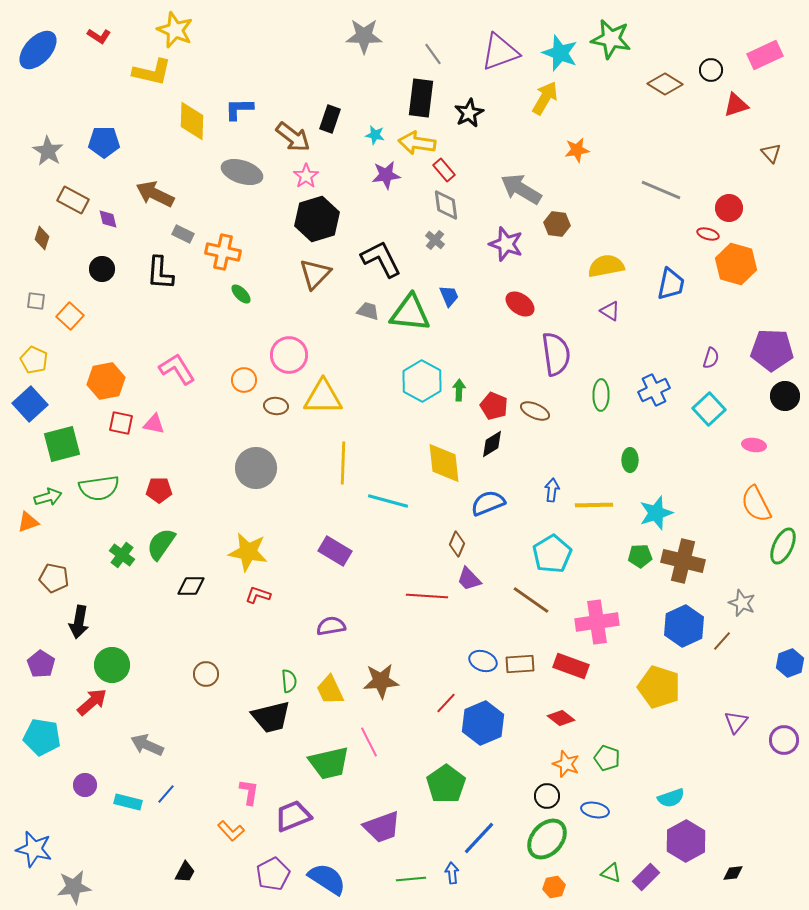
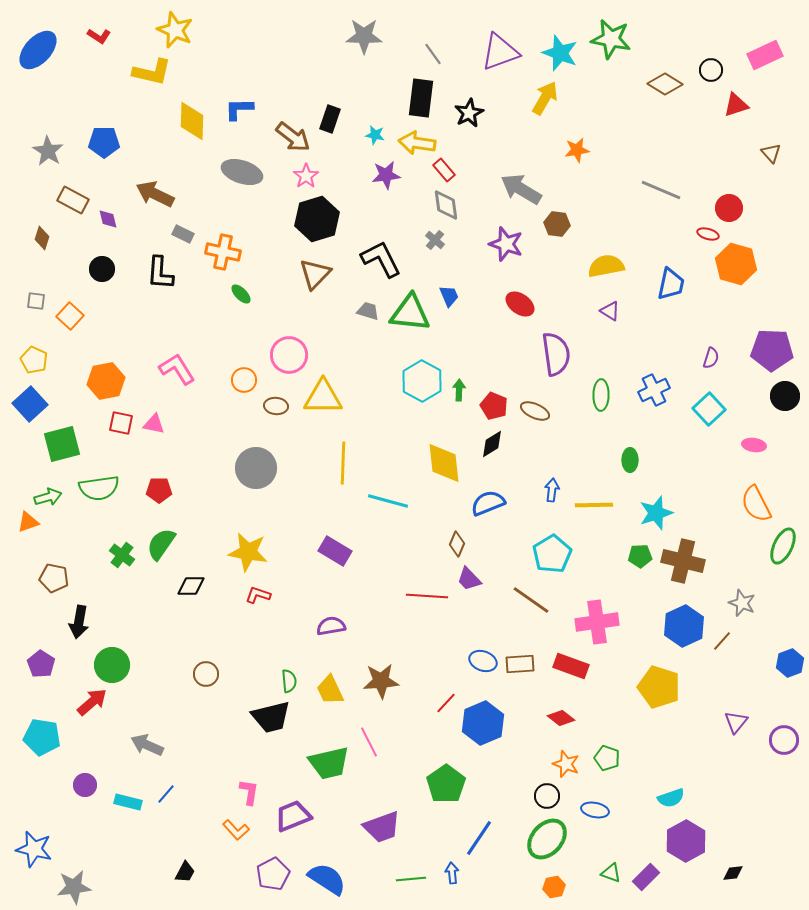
orange L-shape at (231, 831): moved 5 px right, 1 px up
blue line at (479, 838): rotated 9 degrees counterclockwise
